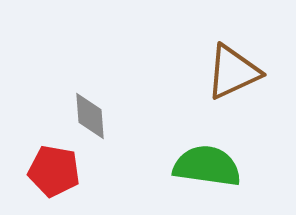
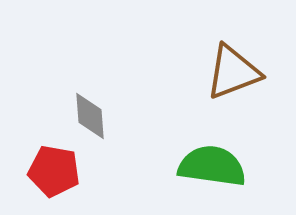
brown triangle: rotated 4 degrees clockwise
green semicircle: moved 5 px right
